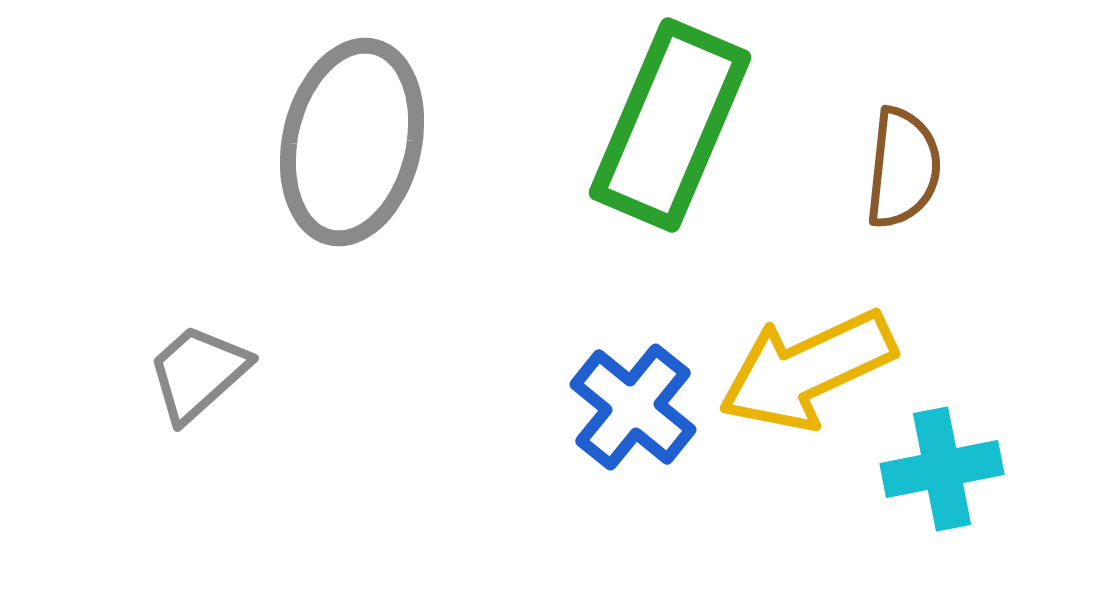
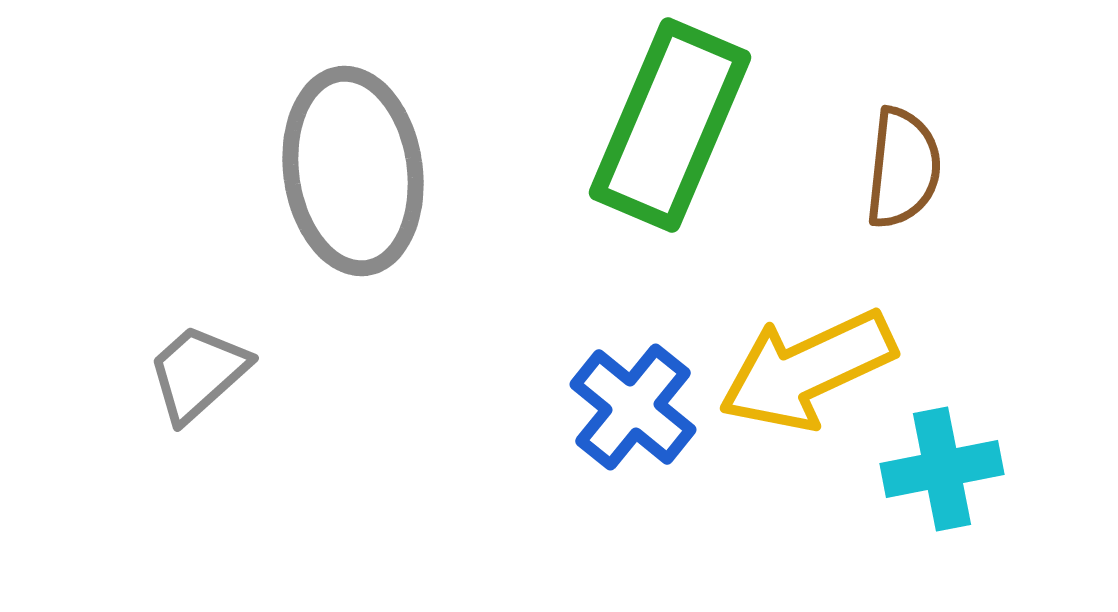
gray ellipse: moved 1 px right, 29 px down; rotated 21 degrees counterclockwise
